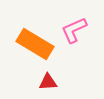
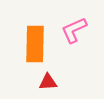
orange rectangle: rotated 60 degrees clockwise
